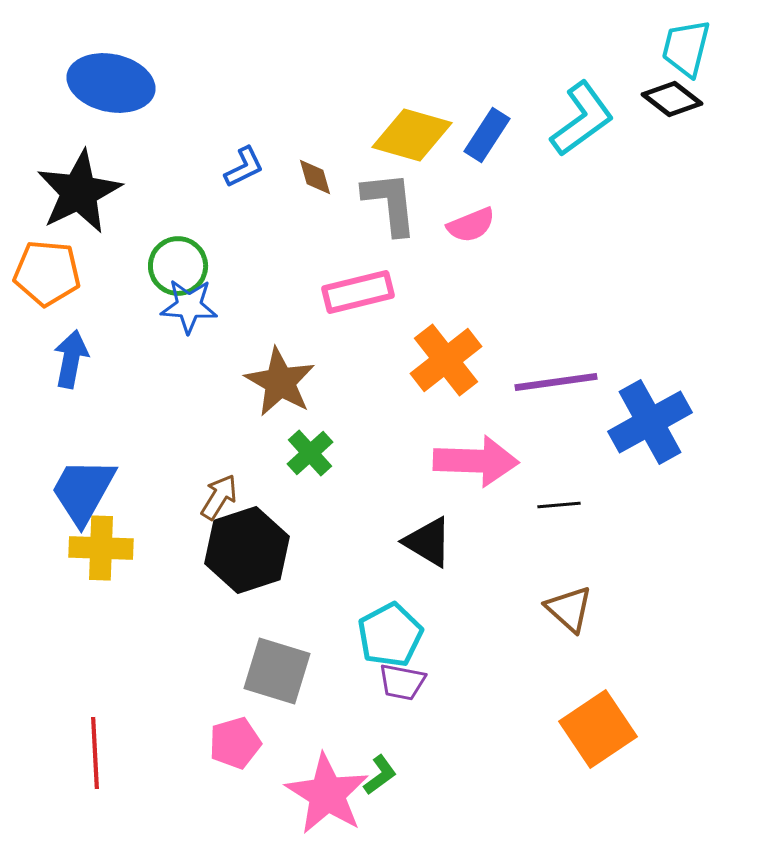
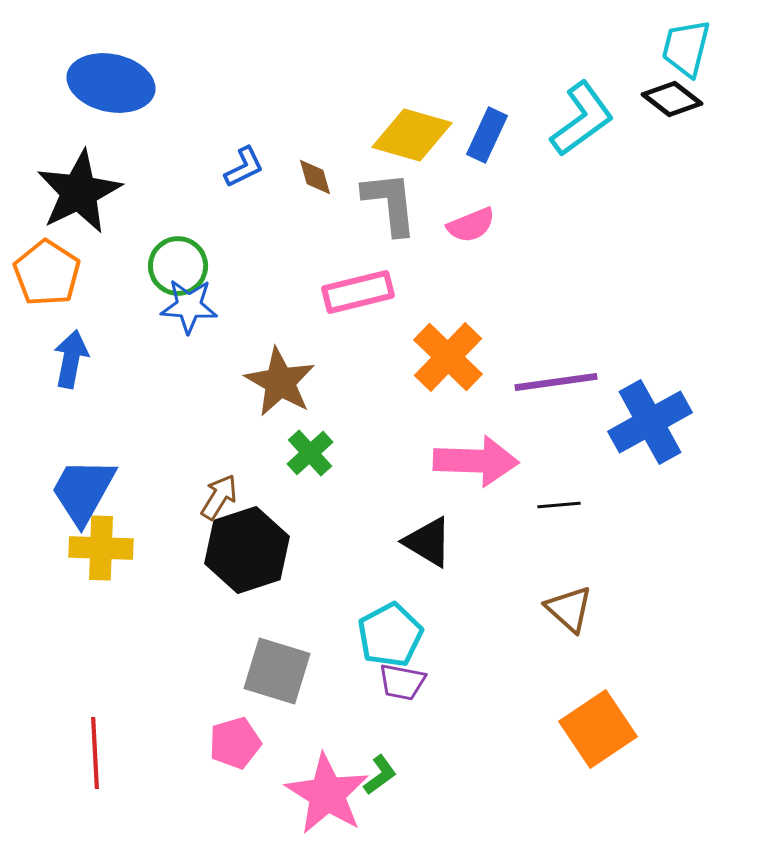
blue rectangle: rotated 8 degrees counterclockwise
orange pentagon: rotated 28 degrees clockwise
orange cross: moved 2 px right, 3 px up; rotated 8 degrees counterclockwise
